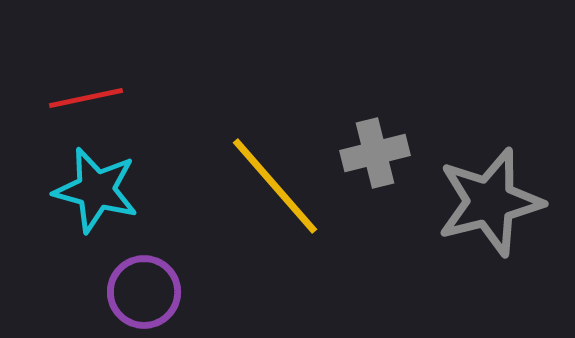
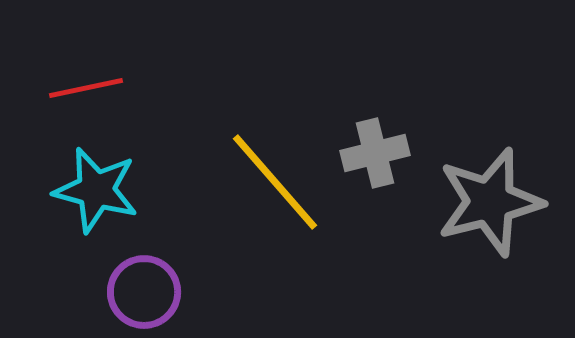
red line: moved 10 px up
yellow line: moved 4 px up
